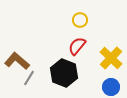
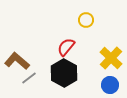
yellow circle: moved 6 px right
red semicircle: moved 11 px left, 1 px down
black hexagon: rotated 8 degrees clockwise
gray line: rotated 21 degrees clockwise
blue circle: moved 1 px left, 2 px up
